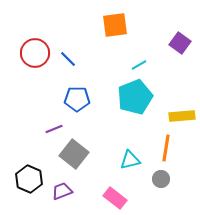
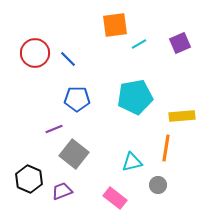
purple square: rotated 30 degrees clockwise
cyan line: moved 21 px up
cyan pentagon: rotated 12 degrees clockwise
cyan triangle: moved 2 px right, 2 px down
gray circle: moved 3 px left, 6 px down
